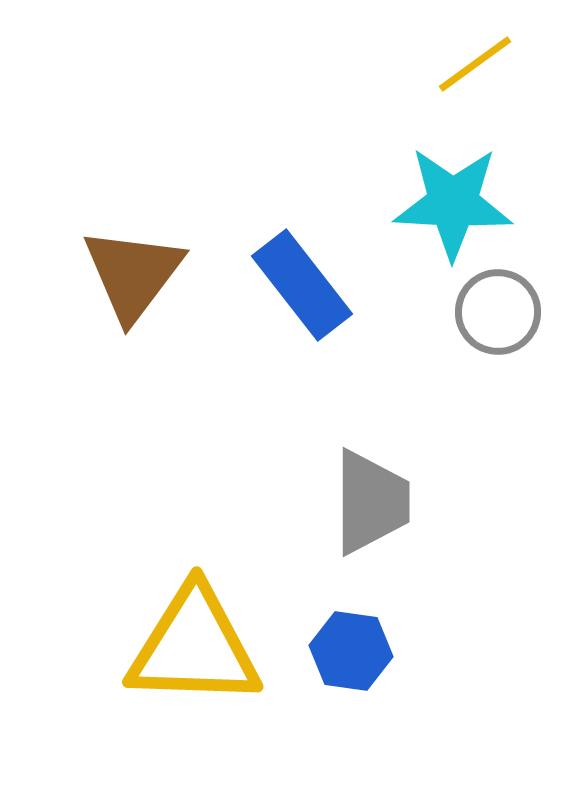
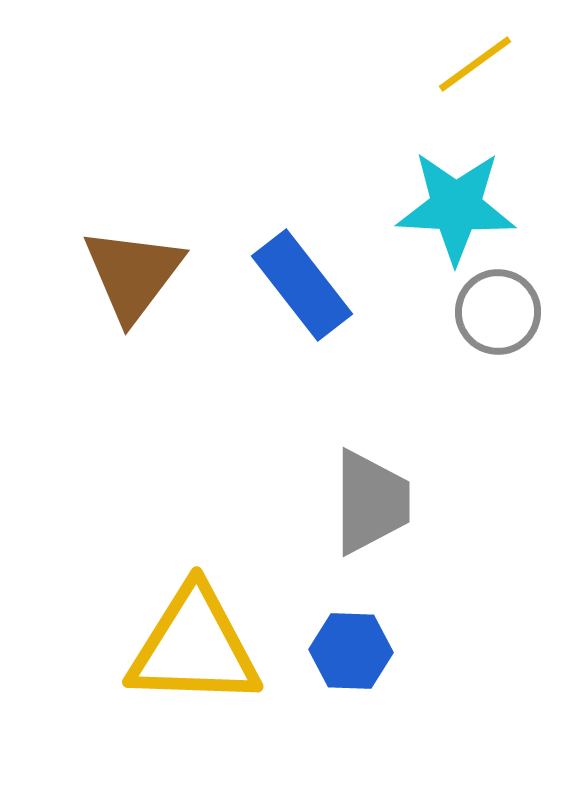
cyan star: moved 3 px right, 4 px down
blue hexagon: rotated 6 degrees counterclockwise
